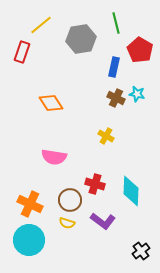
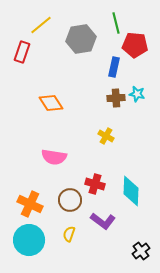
red pentagon: moved 5 px left, 5 px up; rotated 25 degrees counterclockwise
brown cross: rotated 30 degrees counterclockwise
yellow semicircle: moved 2 px right, 11 px down; rotated 91 degrees clockwise
